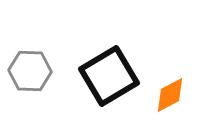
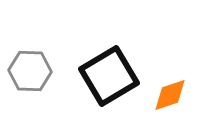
orange diamond: rotated 9 degrees clockwise
